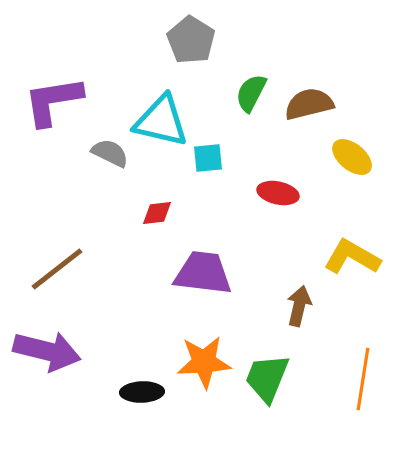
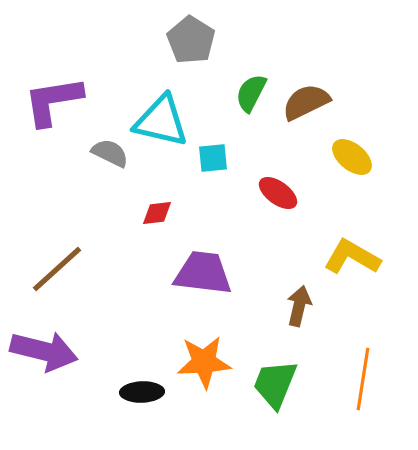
brown semicircle: moved 3 px left, 2 px up; rotated 12 degrees counterclockwise
cyan square: moved 5 px right
red ellipse: rotated 24 degrees clockwise
brown line: rotated 4 degrees counterclockwise
purple arrow: moved 3 px left
green trapezoid: moved 8 px right, 6 px down
